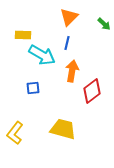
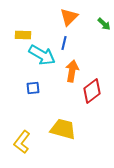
blue line: moved 3 px left
yellow L-shape: moved 7 px right, 9 px down
